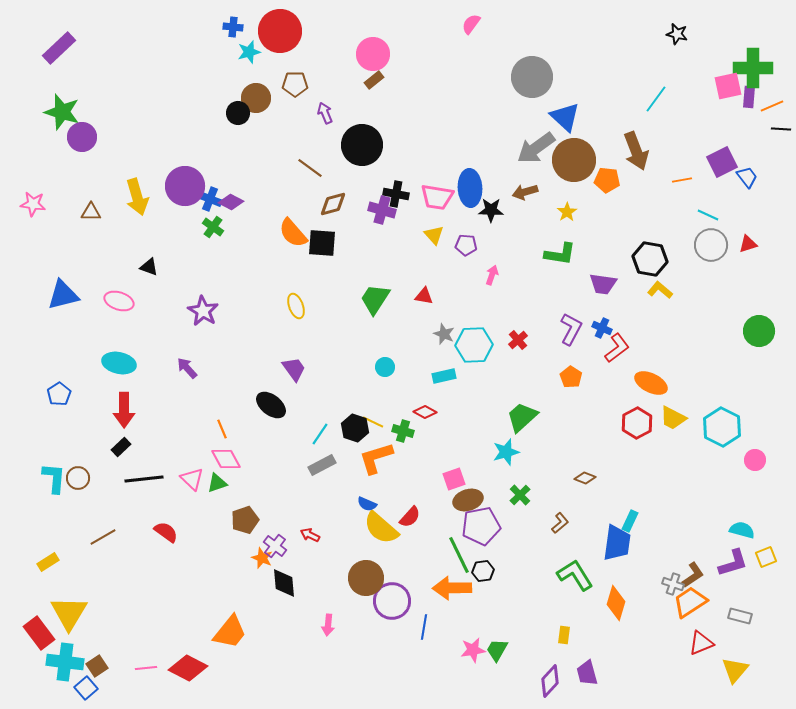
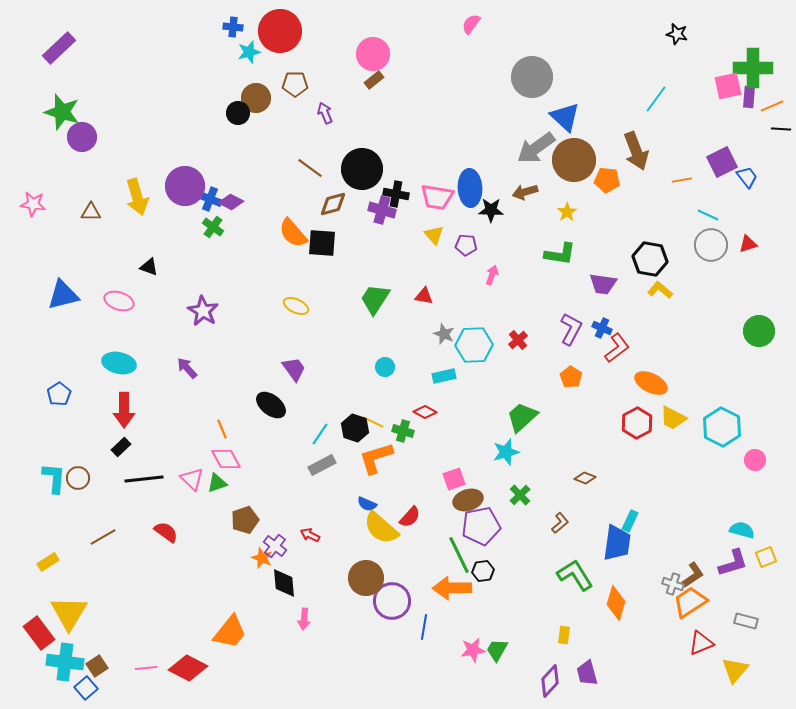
black circle at (362, 145): moved 24 px down
yellow ellipse at (296, 306): rotated 45 degrees counterclockwise
gray rectangle at (740, 616): moved 6 px right, 5 px down
pink arrow at (328, 625): moved 24 px left, 6 px up
